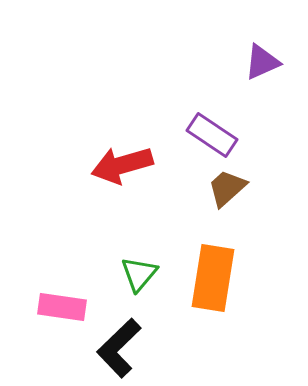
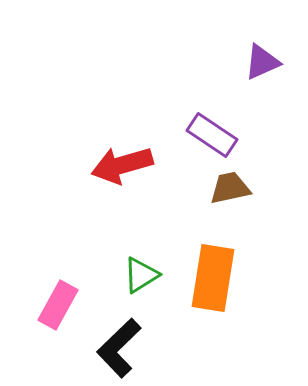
brown trapezoid: moved 3 px right; rotated 30 degrees clockwise
green triangle: moved 2 px right, 1 px down; rotated 18 degrees clockwise
pink rectangle: moved 4 px left, 2 px up; rotated 69 degrees counterclockwise
